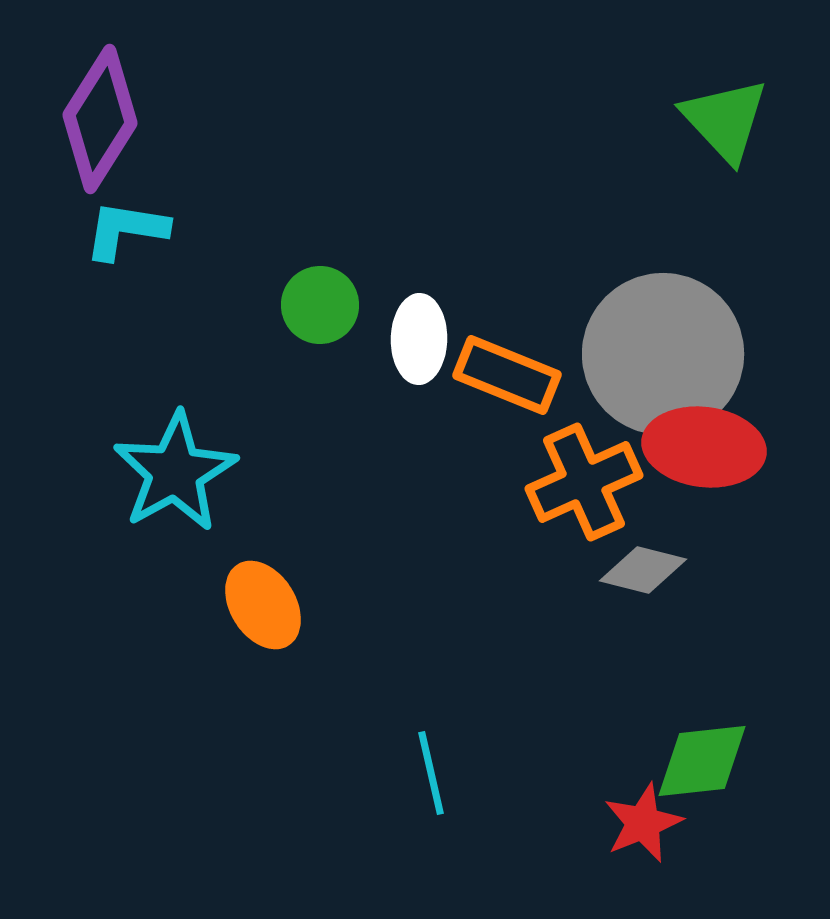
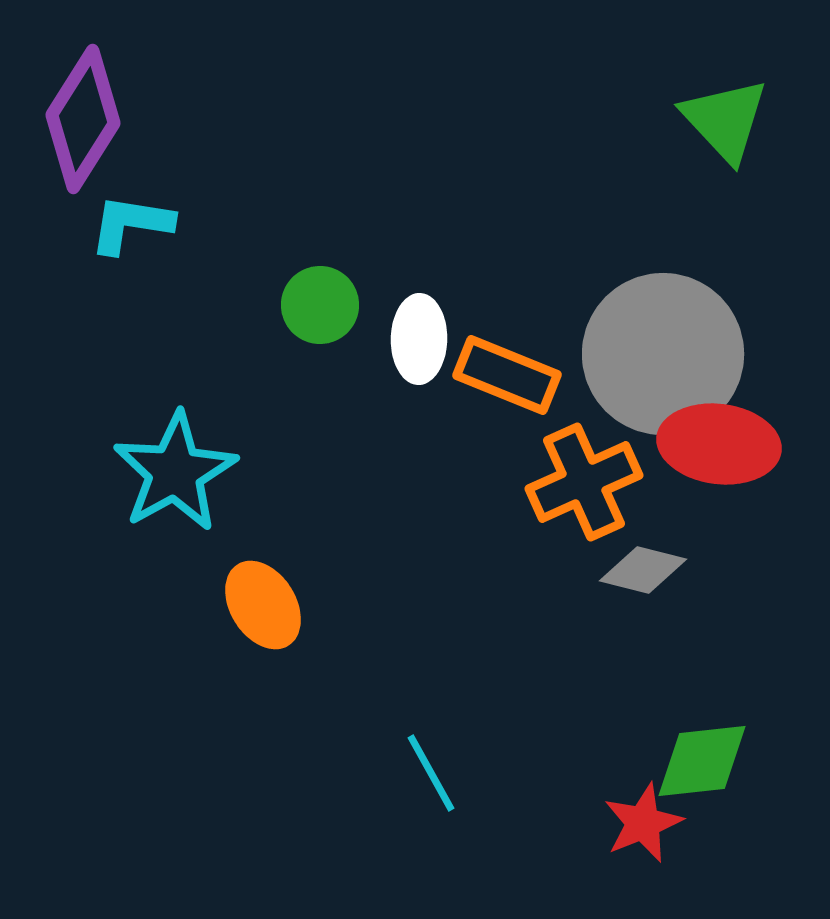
purple diamond: moved 17 px left
cyan L-shape: moved 5 px right, 6 px up
red ellipse: moved 15 px right, 3 px up
cyan line: rotated 16 degrees counterclockwise
